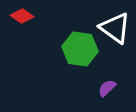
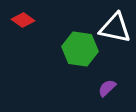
red diamond: moved 1 px right, 4 px down
white triangle: rotated 24 degrees counterclockwise
